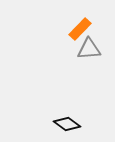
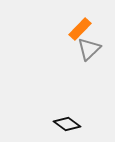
gray triangle: rotated 40 degrees counterclockwise
